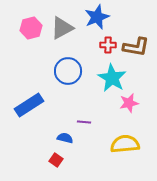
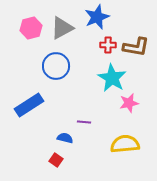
blue circle: moved 12 px left, 5 px up
